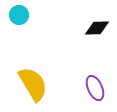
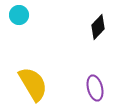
black diamond: moved 1 px right, 1 px up; rotated 45 degrees counterclockwise
purple ellipse: rotated 10 degrees clockwise
